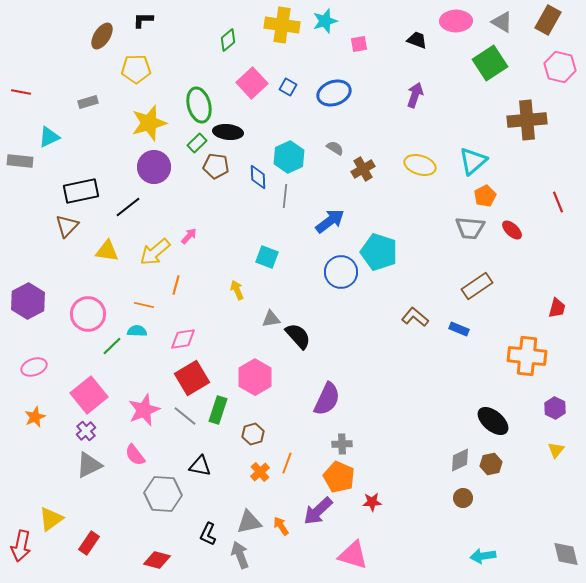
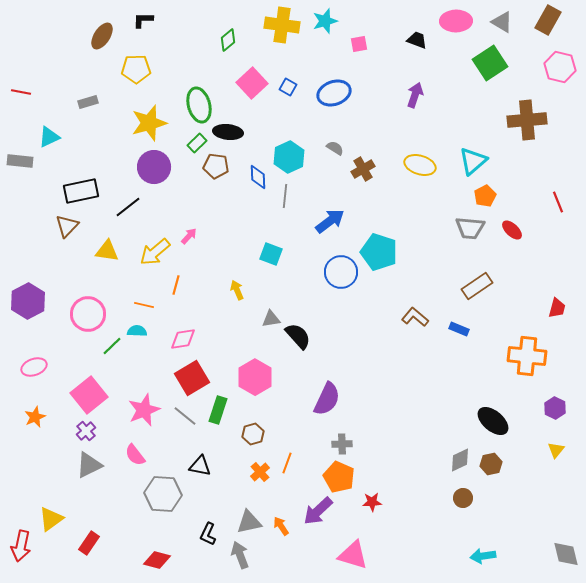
cyan square at (267, 257): moved 4 px right, 3 px up
